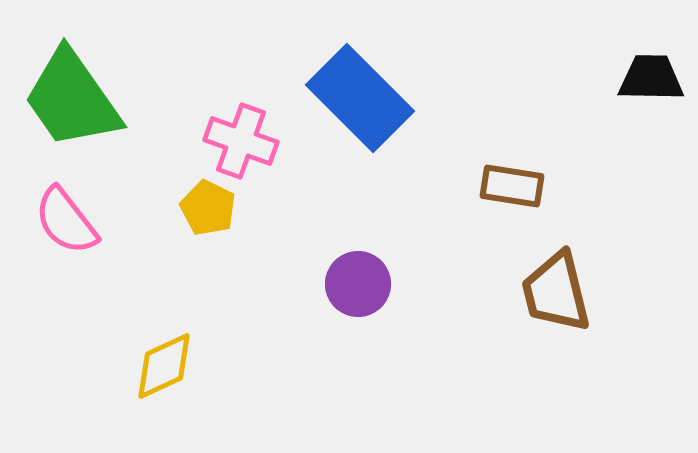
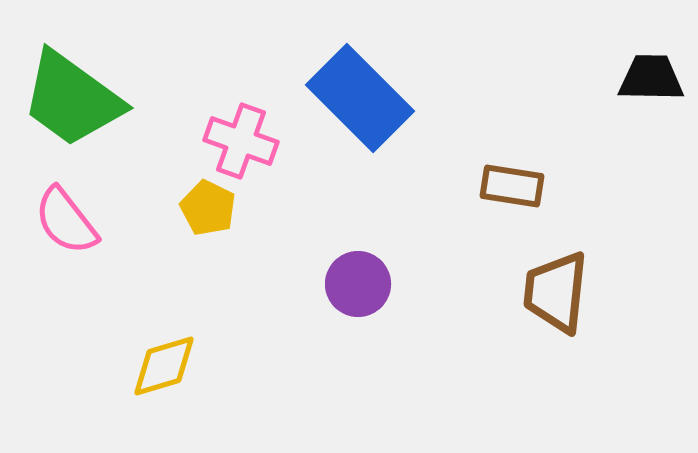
green trapezoid: rotated 19 degrees counterclockwise
brown trapezoid: rotated 20 degrees clockwise
yellow diamond: rotated 8 degrees clockwise
